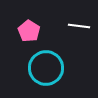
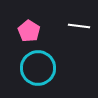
cyan circle: moved 8 px left
